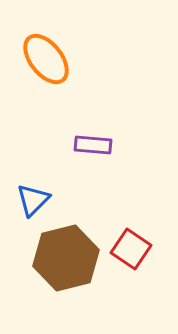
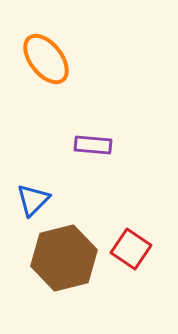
brown hexagon: moved 2 px left
